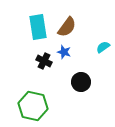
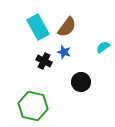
cyan rectangle: rotated 20 degrees counterclockwise
